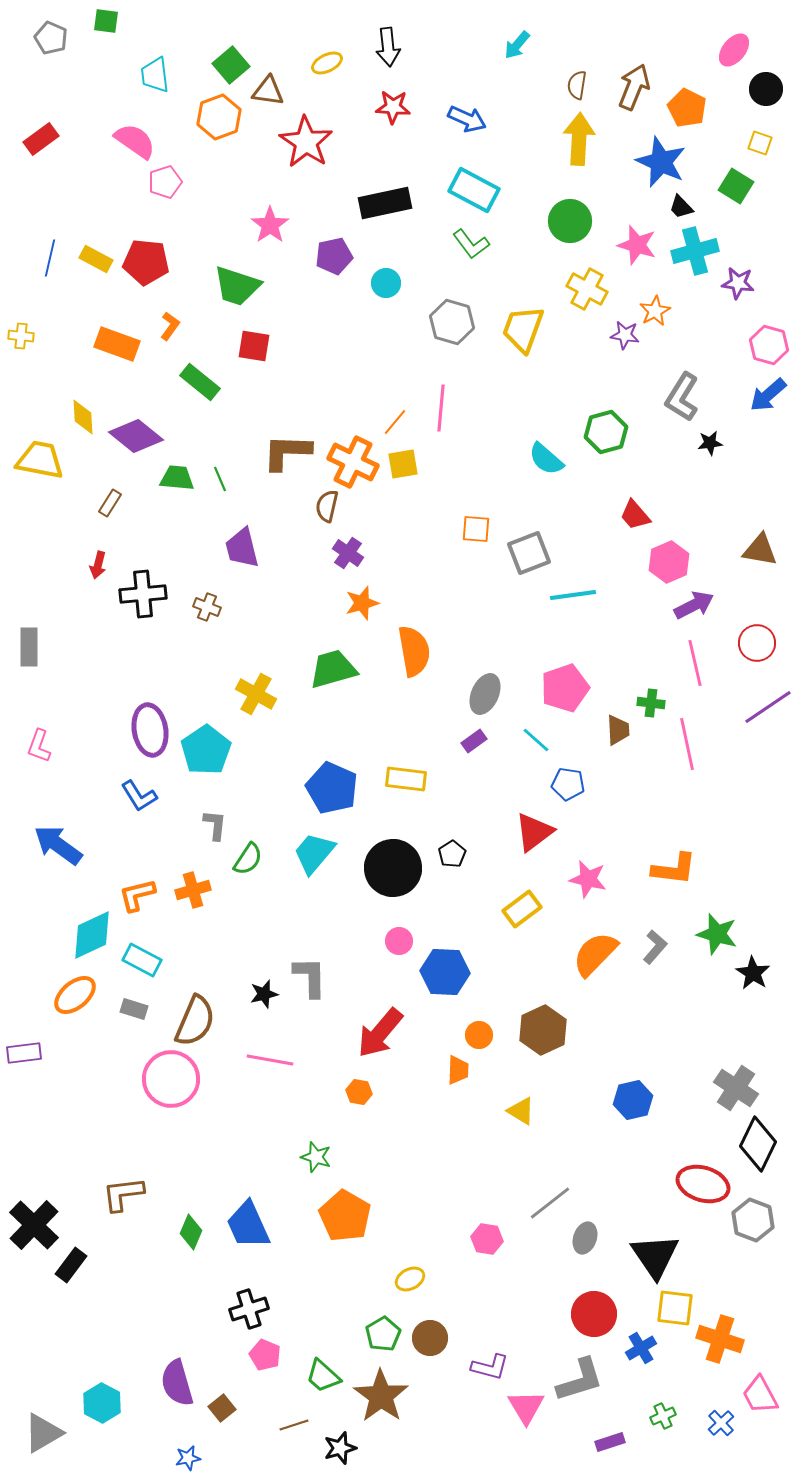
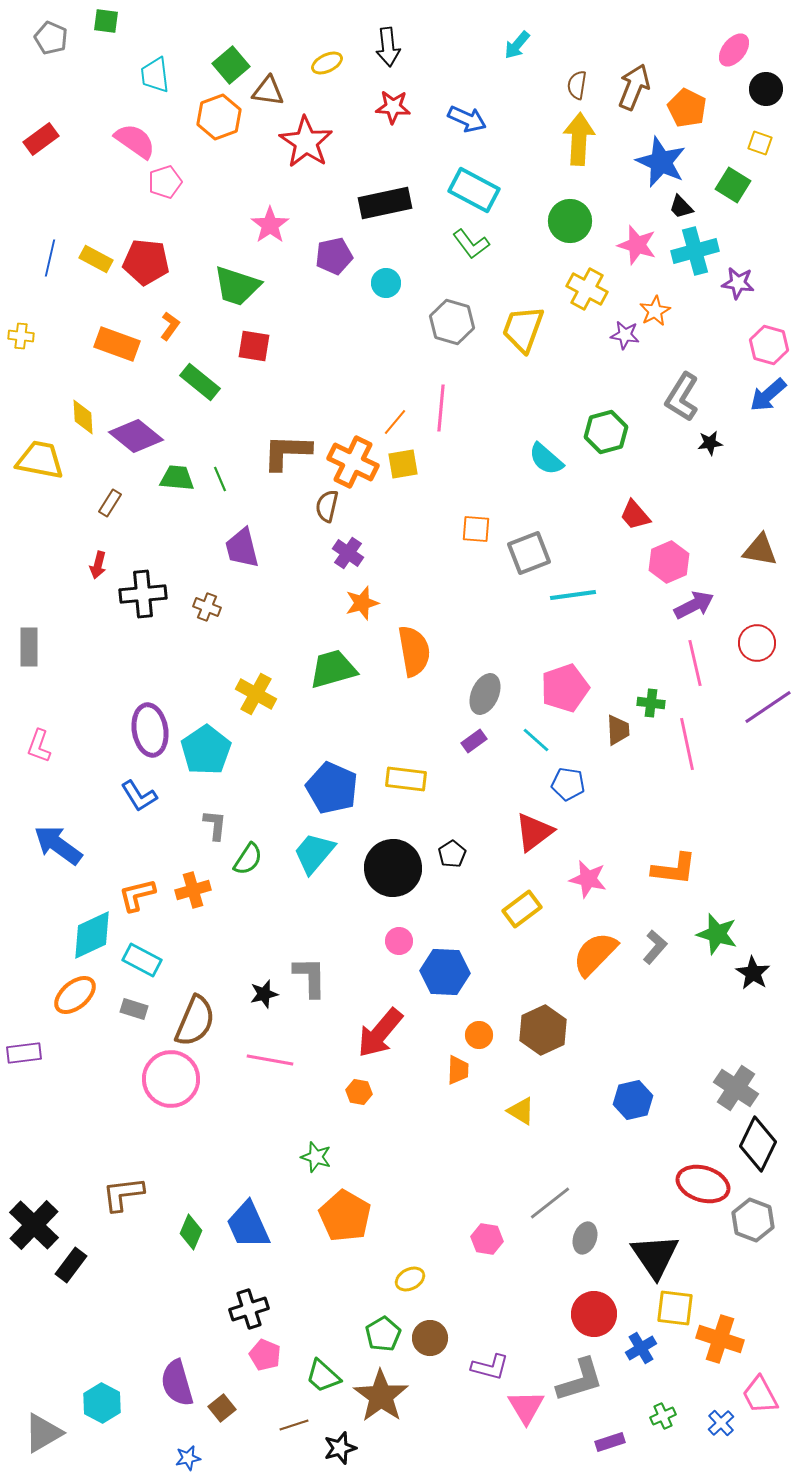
green square at (736, 186): moved 3 px left, 1 px up
